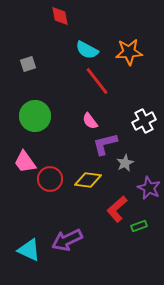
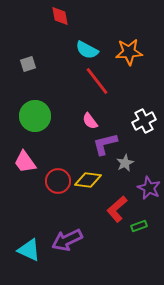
red circle: moved 8 px right, 2 px down
